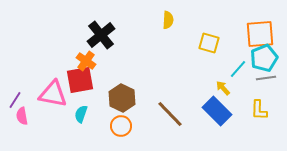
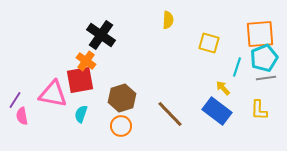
black cross: rotated 16 degrees counterclockwise
cyan line: moved 1 px left, 2 px up; rotated 24 degrees counterclockwise
brown hexagon: rotated 16 degrees clockwise
blue rectangle: rotated 8 degrees counterclockwise
